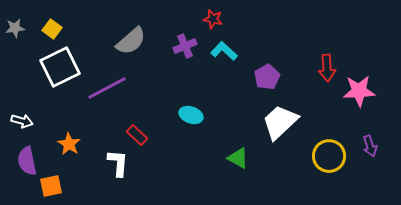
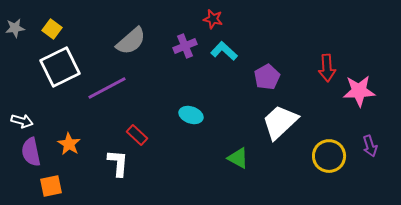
purple semicircle: moved 4 px right, 9 px up
